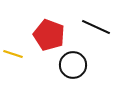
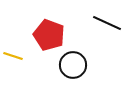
black line: moved 11 px right, 4 px up
yellow line: moved 2 px down
